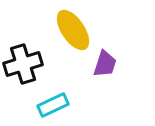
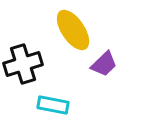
purple trapezoid: moved 1 px left; rotated 28 degrees clockwise
cyan rectangle: rotated 36 degrees clockwise
